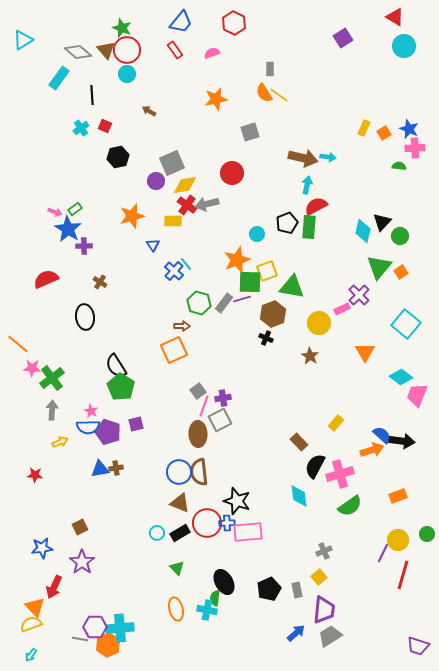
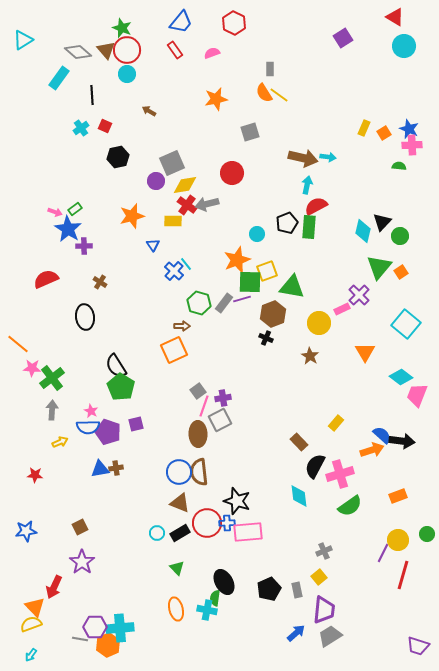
pink cross at (415, 148): moved 3 px left, 3 px up
blue star at (42, 548): moved 16 px left, 17 px up
